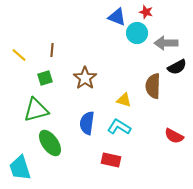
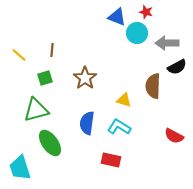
gray arrow: moved 1 px right
